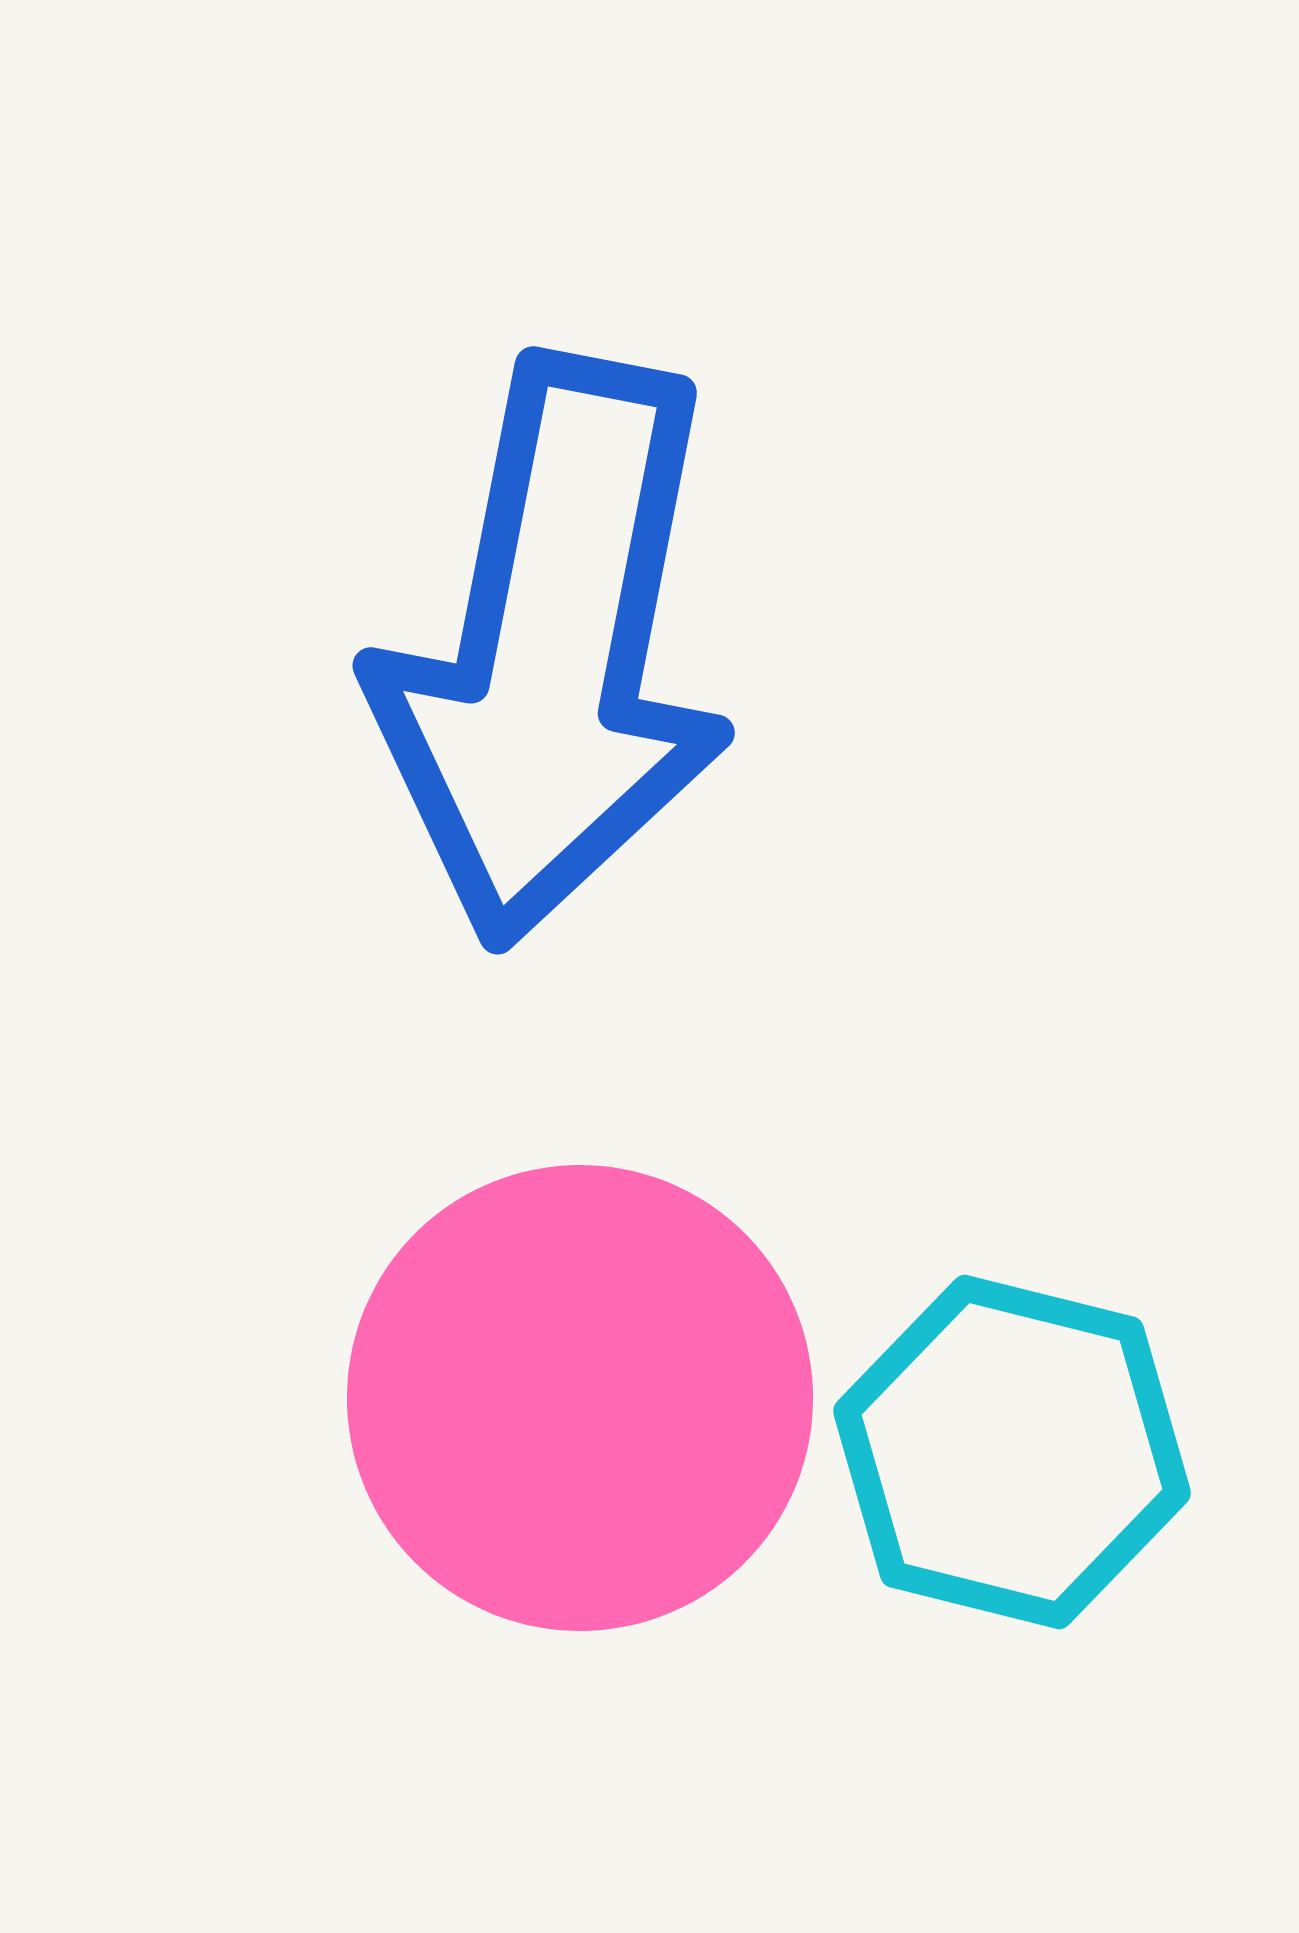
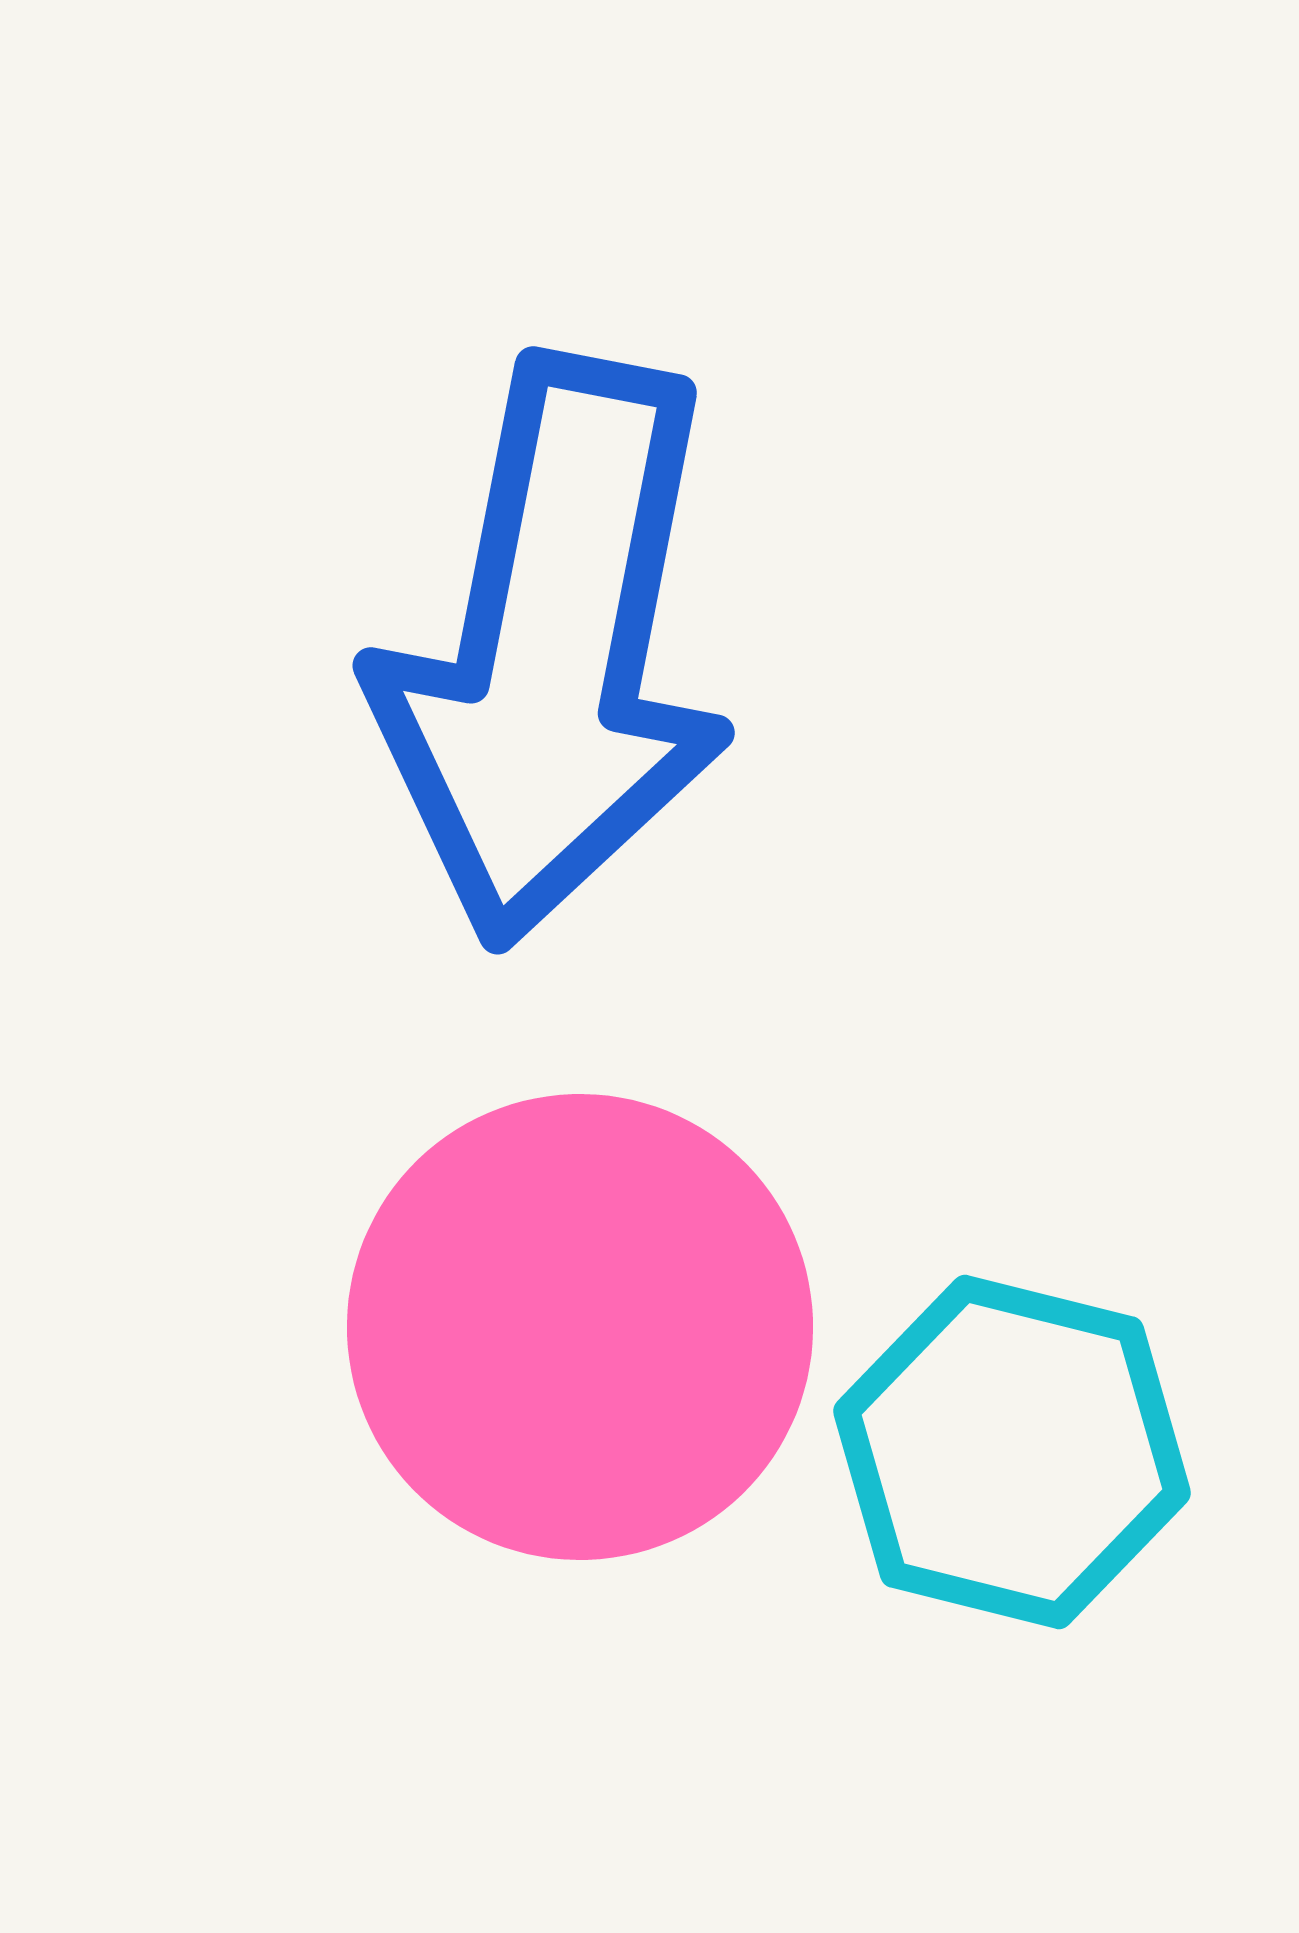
pink circle: moved 71 px up
